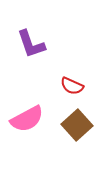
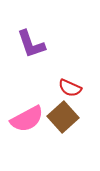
red semicircle: moved 2 px left, 2 px down
brown square: moved 14 px left, 8 px up
